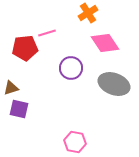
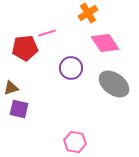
gray ellipse: rotated 16 degrees clockwise
